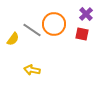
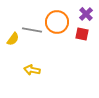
orange circle: moved 3 px right, 2 px up
gray line: rotated 24 degrees counterclockwise
